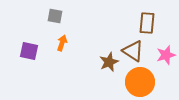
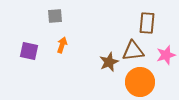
gray square: rotated 14 degrees counterclockwise
orange arrow: moved 2 px down
brown triangle: rotated 40 degrees counterclockwise
